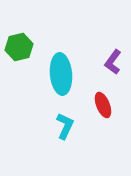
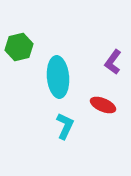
cyan ellipse: moved 3 px left, 3 px down
red ellipse: rotated 45 degrees counterclockwise
